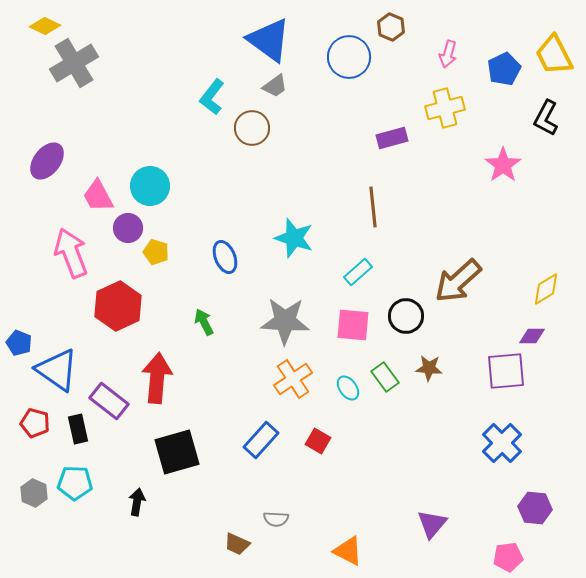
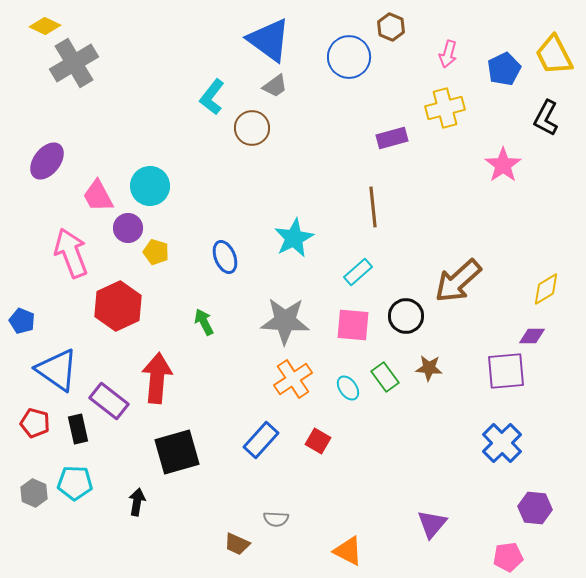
cyan star at (294, 238): rotated 27 degrees clockwise
blue pentagon at (19, 343): moved 3 px right, 22 px up
